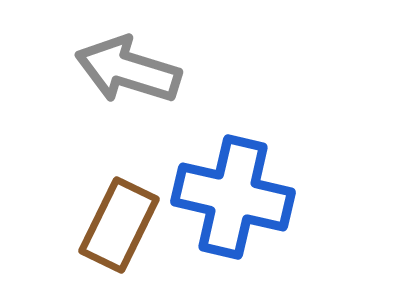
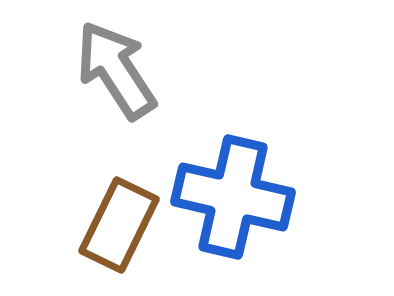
gray arrow: moved 12 px left; rotated 40 degrees clockwise
